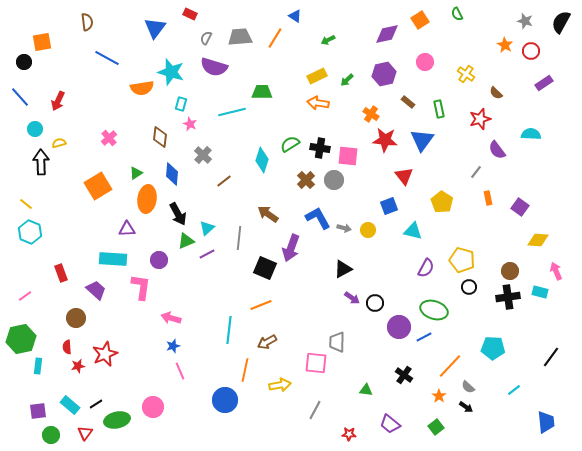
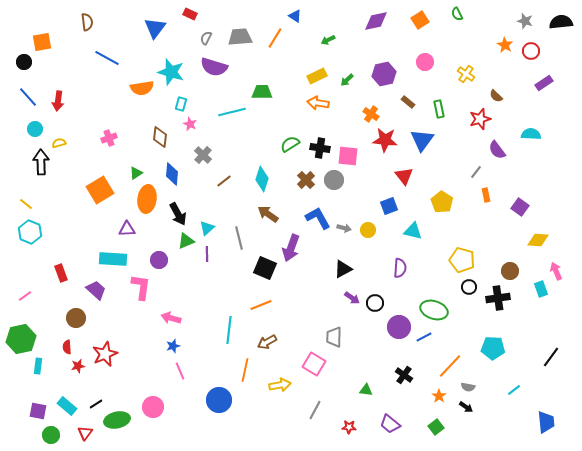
black semicircle at (561, 22): rotated 55 degrees clockwise
purple diamond at (387, 34): moved 11 px left, 13 px up
brown semicircle at (496, 93): moved 3 px down
blue line at (20, 97): moved 8 px right
red arrow at (58, 101): rotated 18 degrees counterclockwise
pink cross at (109, 138): rotated 21 degrees clockwise
cyan diamond at (262, 160): moved 19 px down
orange square at (98, 186): moved 2 px right, 4 px down
orange rectangle at (488, 198): moved 2 px left, 3 px up
gray line at (239, 238): rotated 20 degrees counterclockwise
purple line at (207, 254): rotated 63 degrees counterclockwise
purple semicircle at (426, 268): moved 26 px left; rotated 24 degrees counterclockwise
cyan rectangle at (540, 292): moved 1 px right, 3 px up; rotated 56 degrees clockwise
black cross at (508, 297): moved 10 px left, 1 px down
gray trapezoid at (337, 342): moved 3 px left, 5 px up
pink square at (316, 363): moved 2 px left, 1 px down; rotated 25 degrees clockwise
gray semicircle at (468, 387): rotated 32 degrees counterclockwise
blue circle at (225, 400): moved 6 px left
cyan rectangle at (70, 405): moved 3 px left, 1 px down
purple square at (38, 411): rotated 18 degrees clockwise
red star at (349, 434): moved 7 px up
